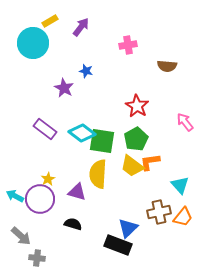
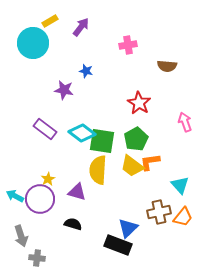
purple star: moved 2 px down; rotated 18 degrees counterclockwise
red star: moved 2 px right, 3 px up
pink arrow: rotated 18 degrees clockwise
yellow semicircle: moved 4 px up
gray arrow: rotated 30 degrees clockwise
